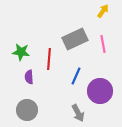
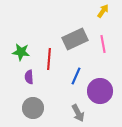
gray circle: moved 6 px right, 2 px up
